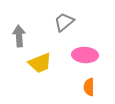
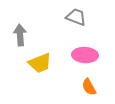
gray trapezoid: moved 12 px right, 5 px up; rotated 60 degrees clockwise
gray arrow: moved 1 px right, 1 px up
orange semicircle: rotated 30 degrees counterclockwise
